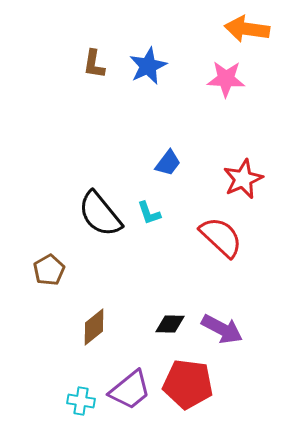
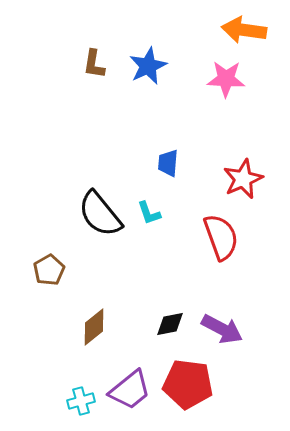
orange arrow: moved 3 px left, 1 px down
blue trapezoid: rotated 148 degrees clockwise
red semicircle: rotated 27 degrees clockwise
black diamond: rotated 12 degrees counterclockwise
cyan cross: rotated 24 degrees counterclockwise
